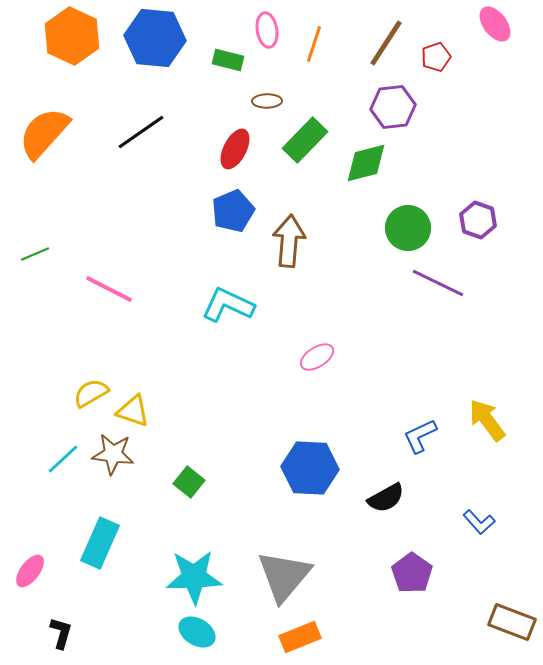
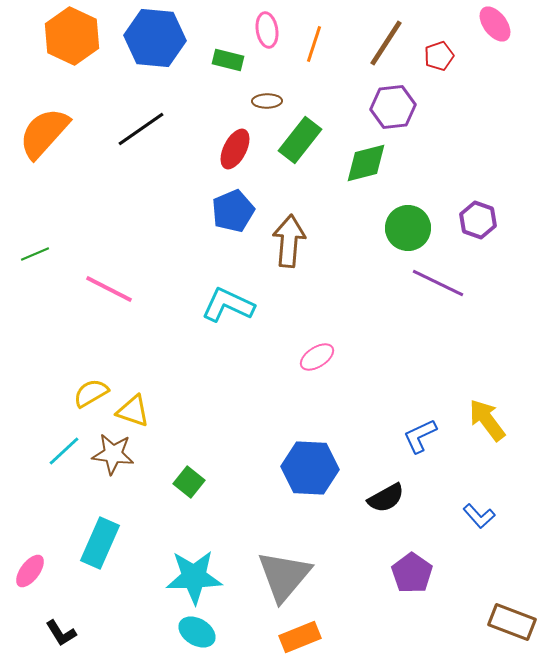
red pentagon at (436, 57): moved 3 px right, 1 px up
black line at (141, 132): moved 3 px up
green rectangle at (305, 140): moved 5 px left; rotated 6 degrees counterclockwise
cyan line at (63, 459): moved 1 px right, 8 px up
blue L-shape at (479, 522): moved 6 px up
black L-shape at (61, 633): rotated 132 degrees clockwise
